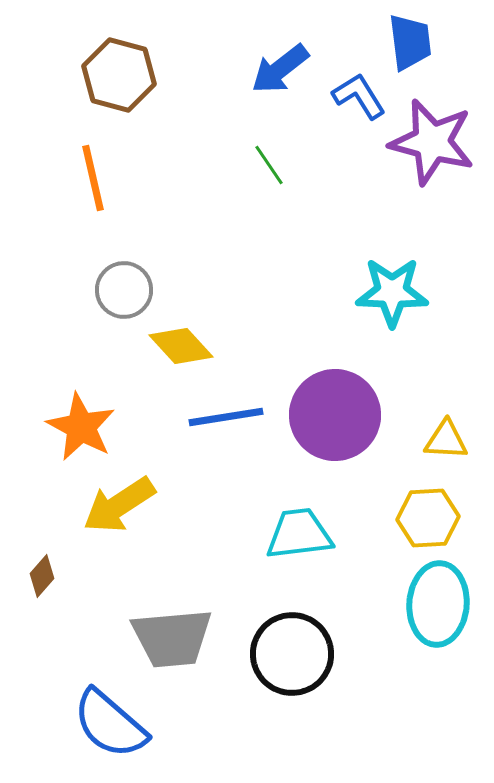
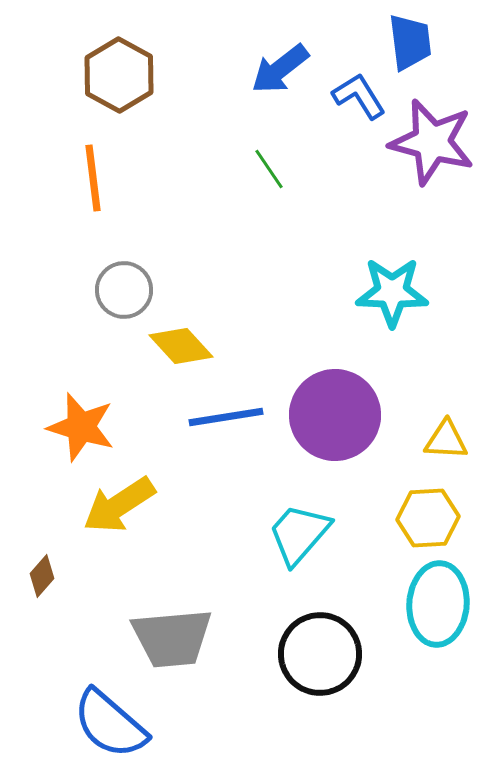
brown hexagon: rotated 14 degrees clockwise
green line: moved 4 px down
orange line: rotated 6 degrees clockwise
orange star: rotated 12 degrees counterclockwise
cyan trapezoid: rotated 42 degrees counterclockwise
black circle: moved 28 px right
